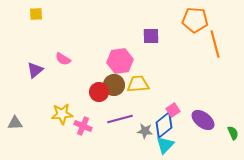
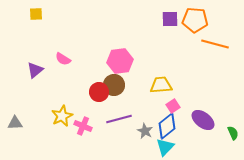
purple square: moved 19 px right, 17 px up
orange line: rotated 60 degrees counterclockwise
yellow trapezoid: moved 23 px right, 1 px down
pink square: moved 4 px up
yellow star: moved 2 px down; rotated 20 degrees counterclockwise
purple line: moved 1 px left
blue diamond: moved 3 px right, 1 px down
gray star: rotated 21 degrees clockwise
cyan triangle: moved 2 px down
